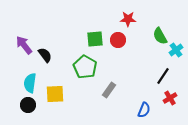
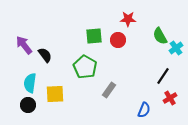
green square: moved 1 px left, 3 px up
cyan cross: moved 2 px up
